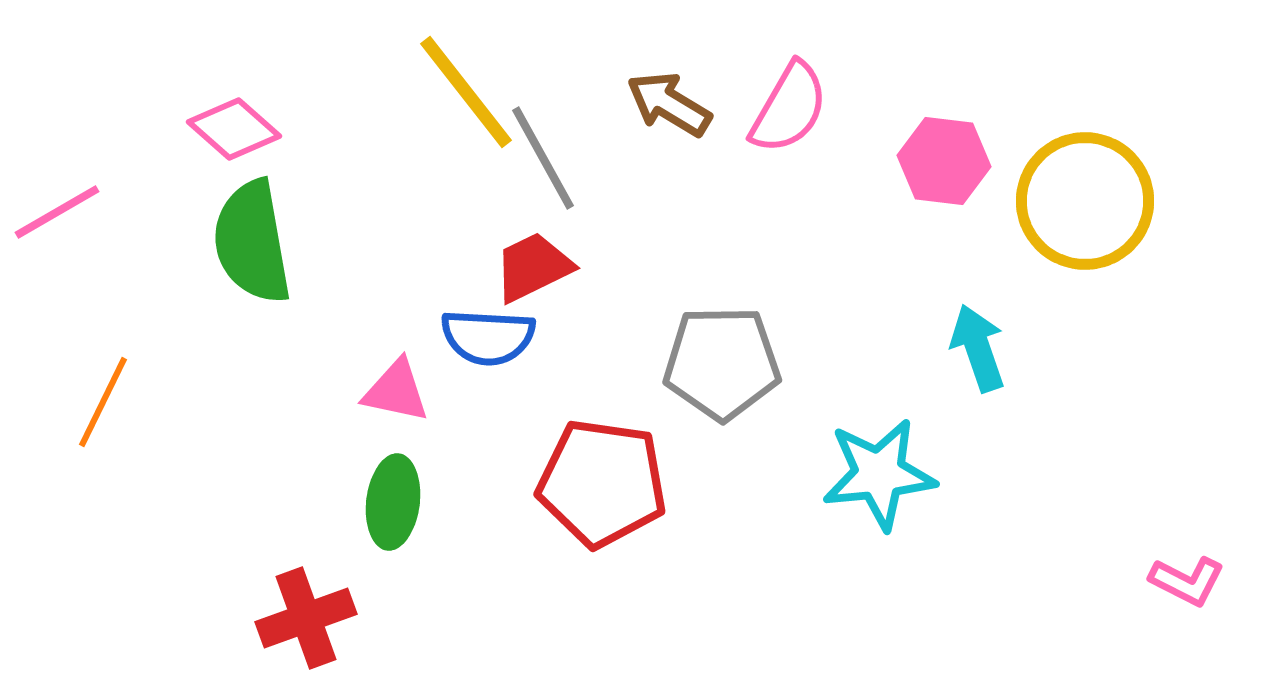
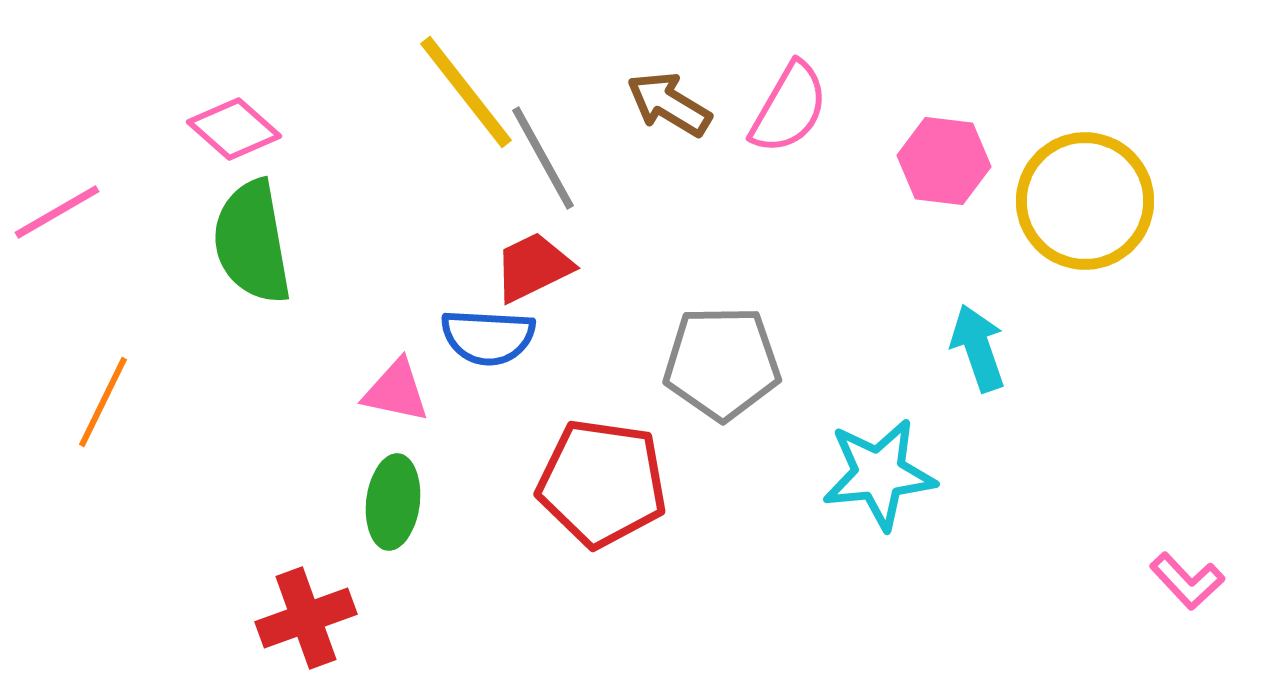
pink L-shape: rotated 20 degrees clockwise
